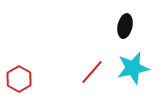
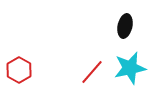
cyan star: moved 3 px left
red hexagon: moved 9 px up
